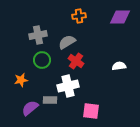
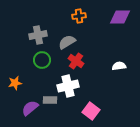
orange star: moved 6 px left, 3 px down
pink square: rotated 30 degrees clockwise
